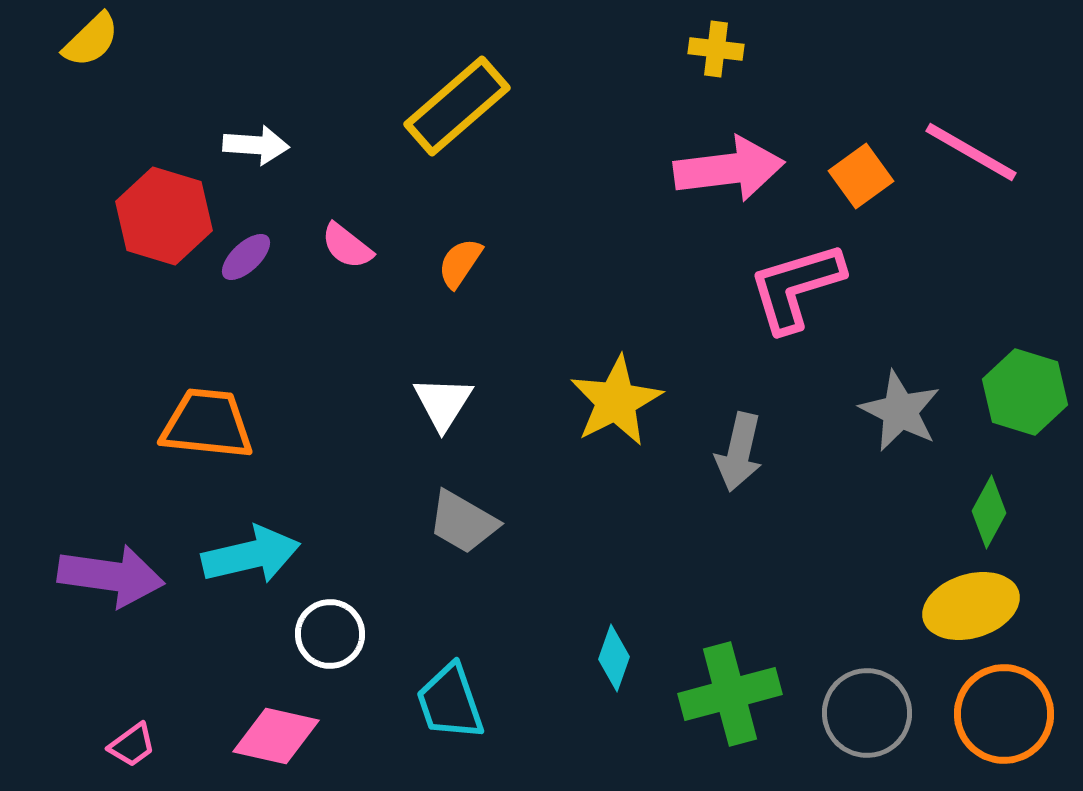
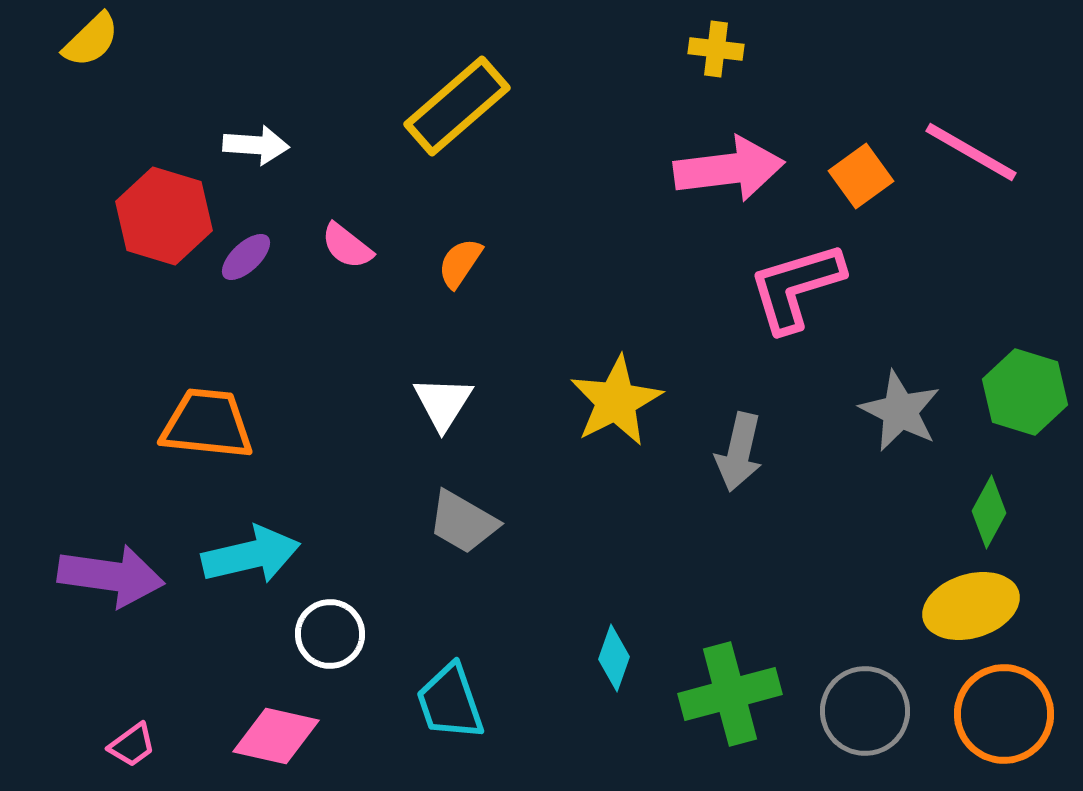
gray circle: moved 2 px left, 2 px up
